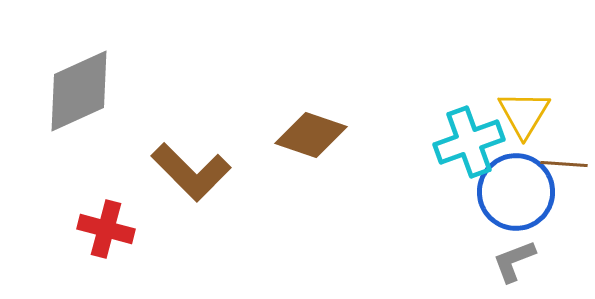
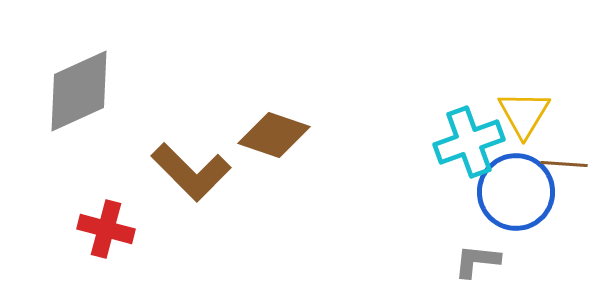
brown diamond: moved 37 px left
gray L-shape: moved 37 px left; rotated 27 degrees clockwise
